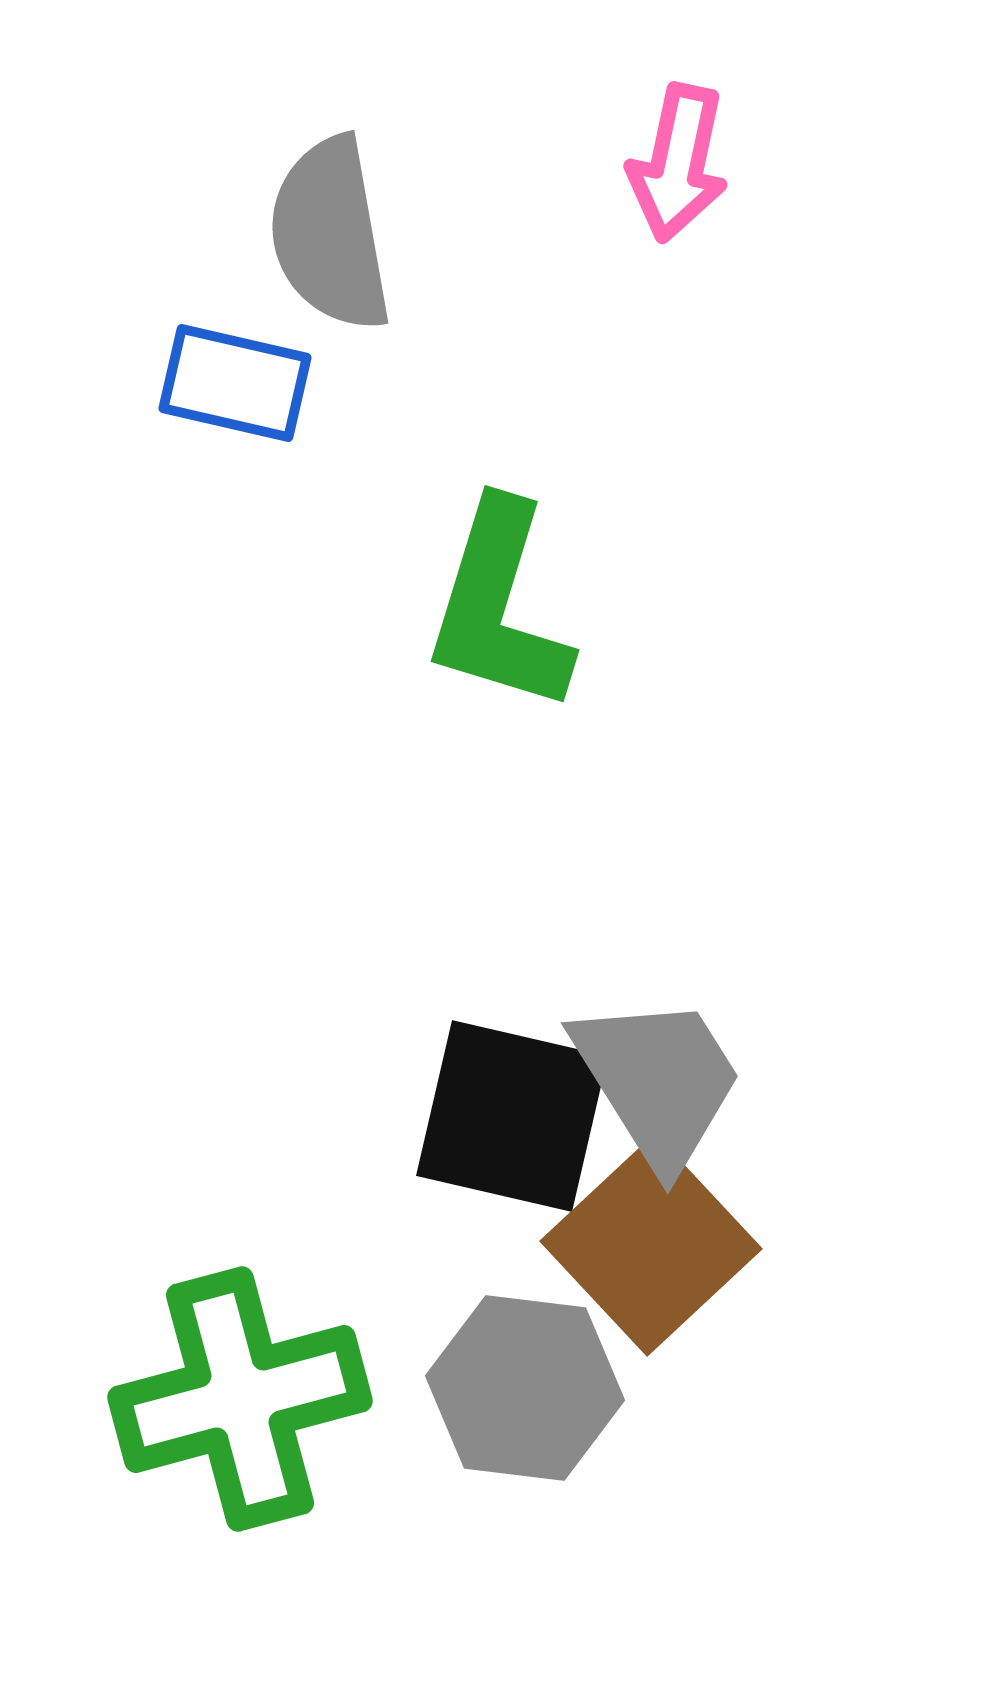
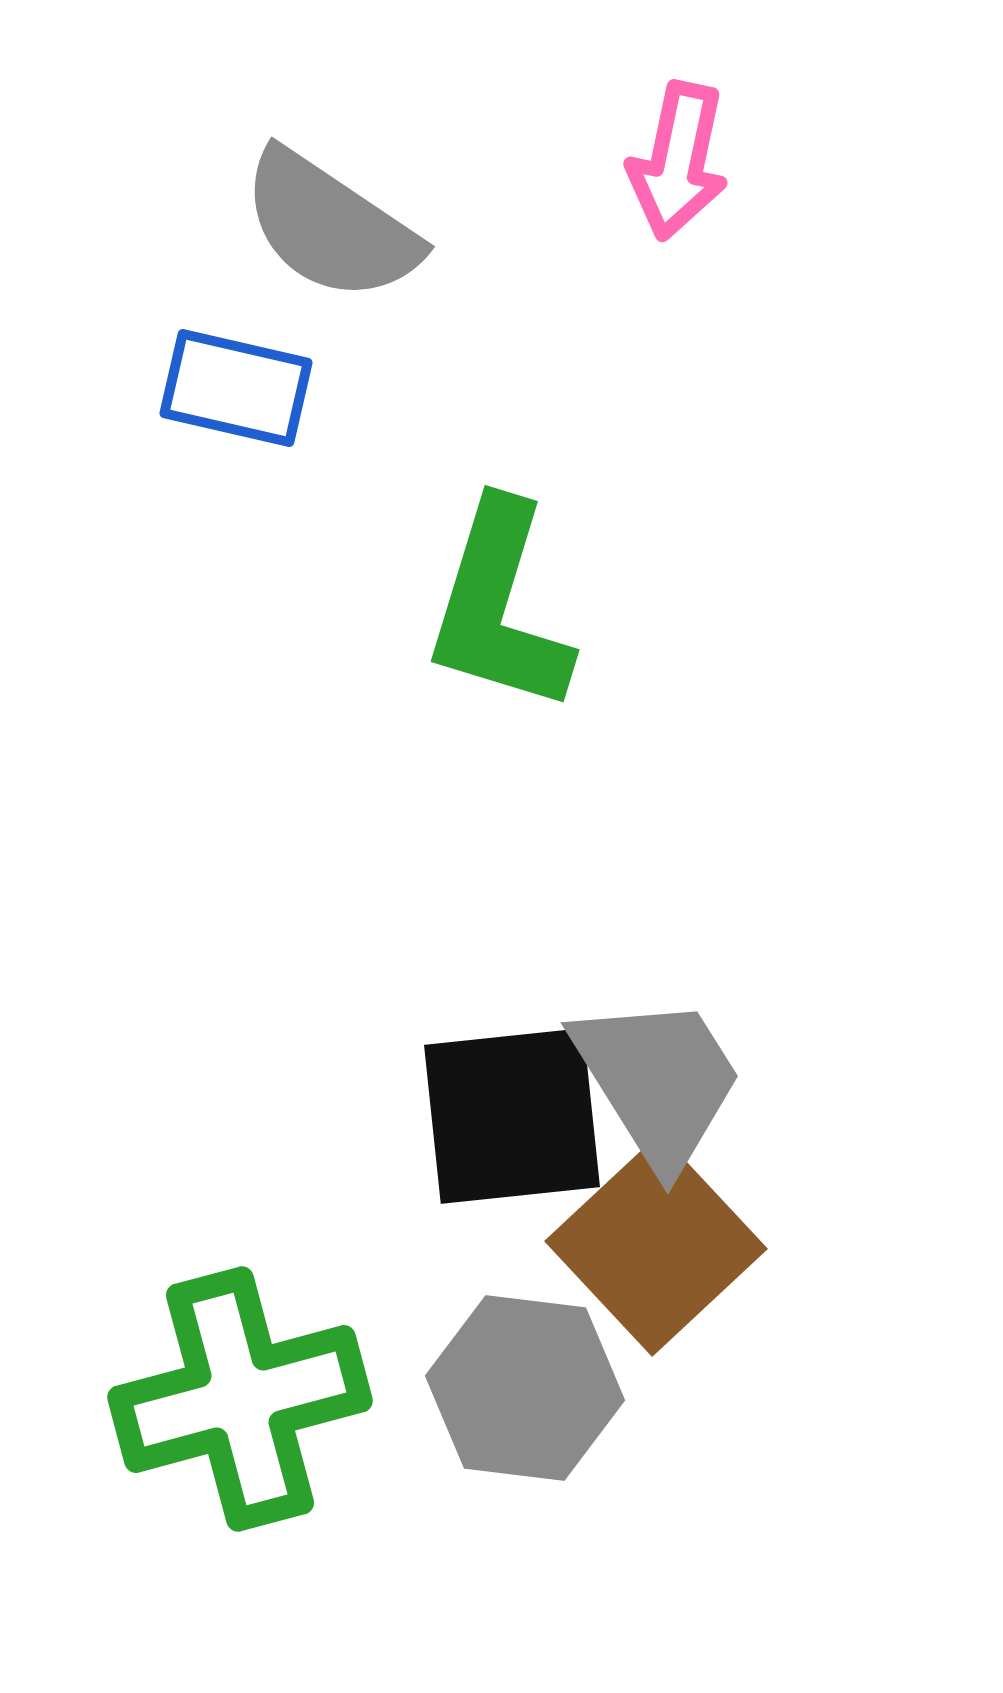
pink arrow: moved 2 px up
gray semicircle: moved 8 px up; rotated 46 degrees counterclockwise
blue rectangle: moved 1 px right, 5 px down
black square: rotated 19 degrees counterclockwise
brown square: moved 5 px right
